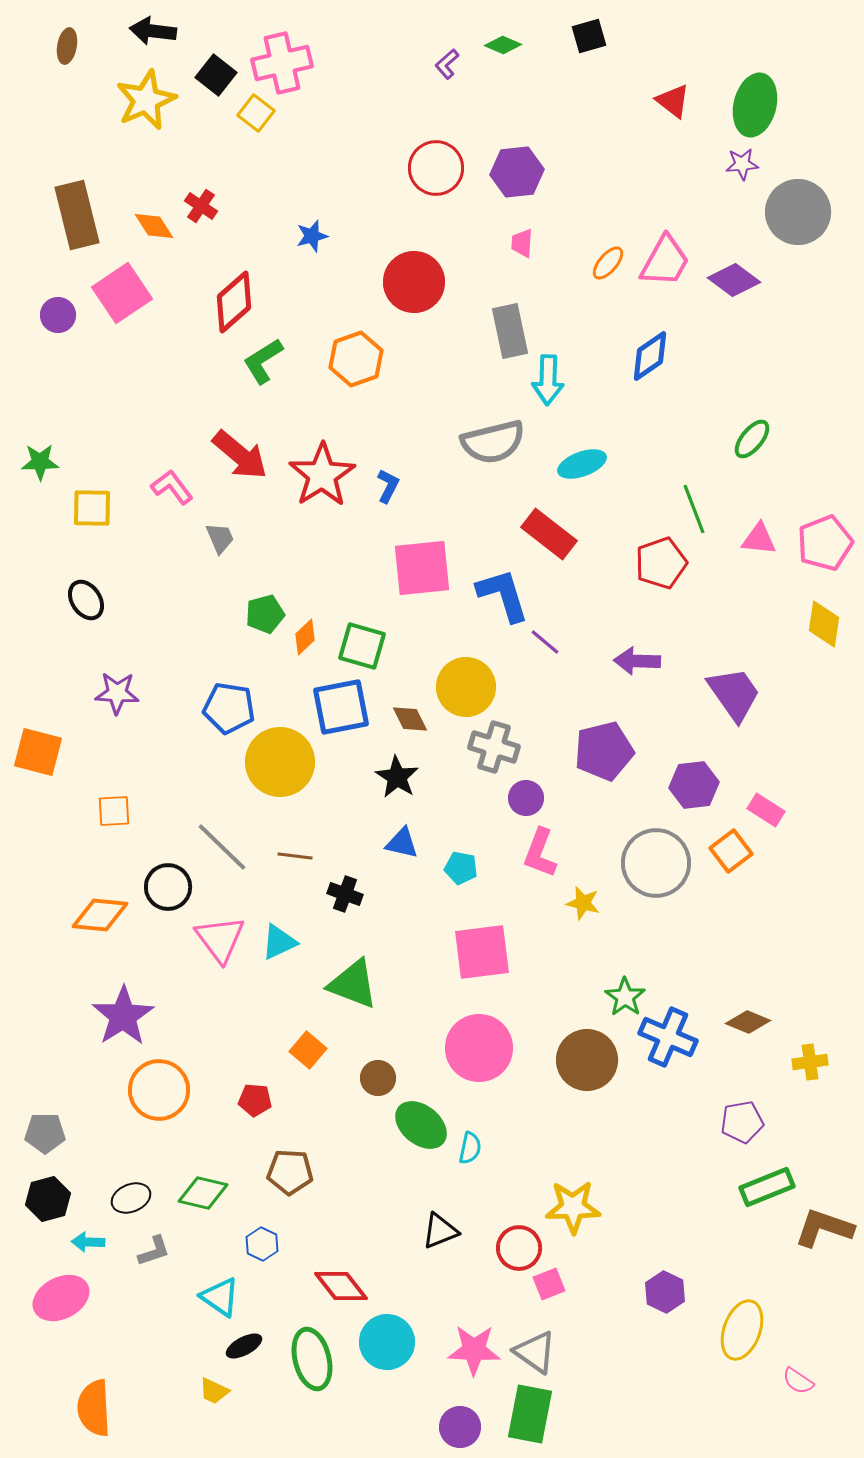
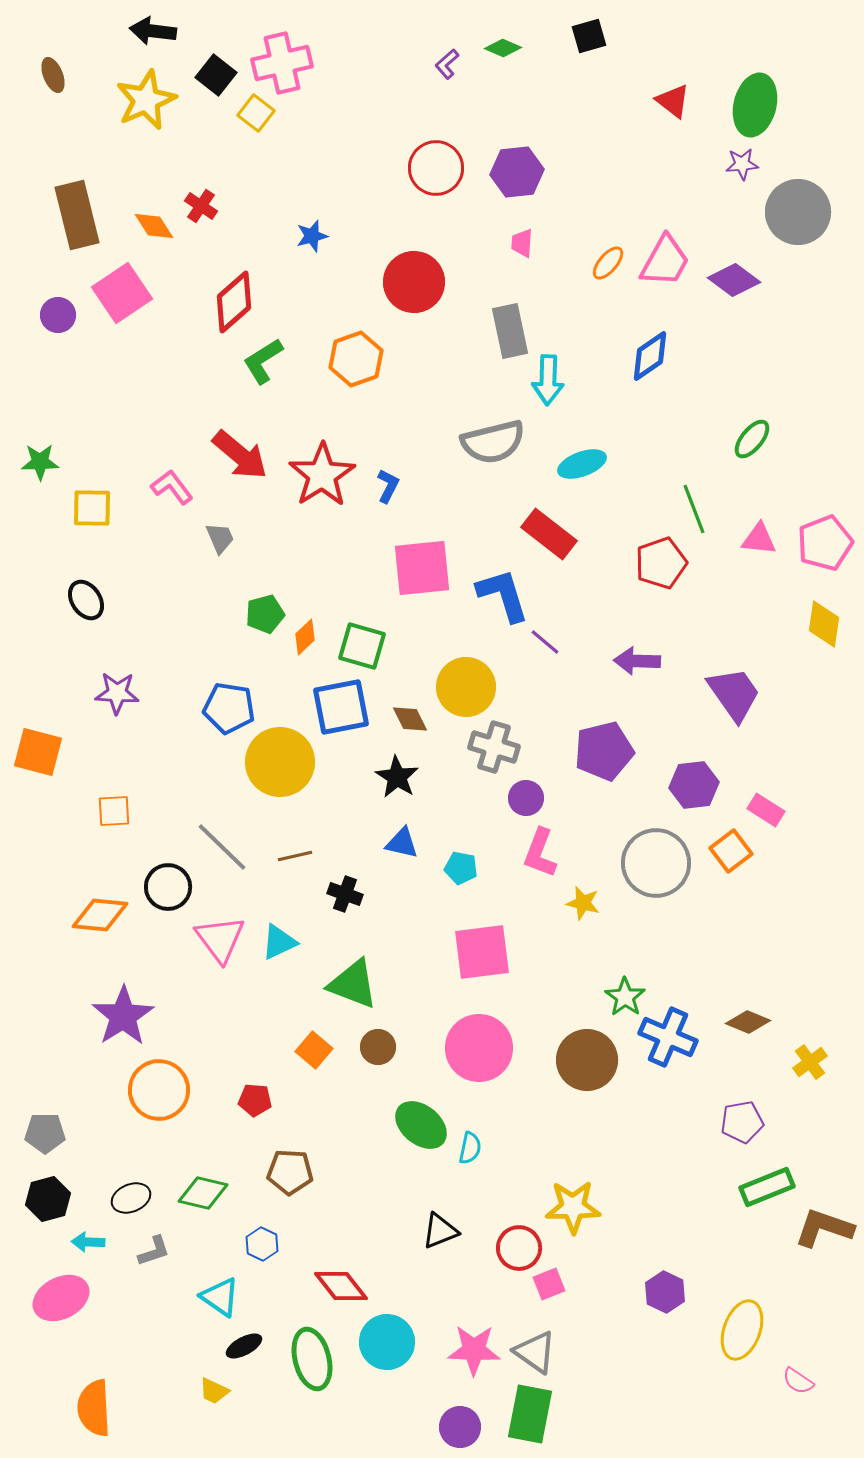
green diamond at (503, 45): moved 3 px down
brown ellipse at (67, 46): moved 14 px left, 29 px down; rotated 32 degrees counterclockwise
brown line at (295, 856): rotated 20 degrees counterclockwise
orange square at (308, 1050): moved 6 px right
yellow cross at (810, 1062): rotated 28 degrees counterclockwise
brown circle at (378, 1078): moved 31 px up
